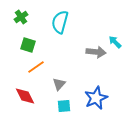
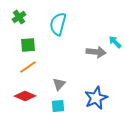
green cross: moved 2 px left
cyan semicircle: moved 2 px left, 2 px down
green square: rotated 21 degrees counterclockwise
orange line: moved 8 px left
red diamond: rotated 40 degrees counterclockwise
cyan square: moved 6 px left
